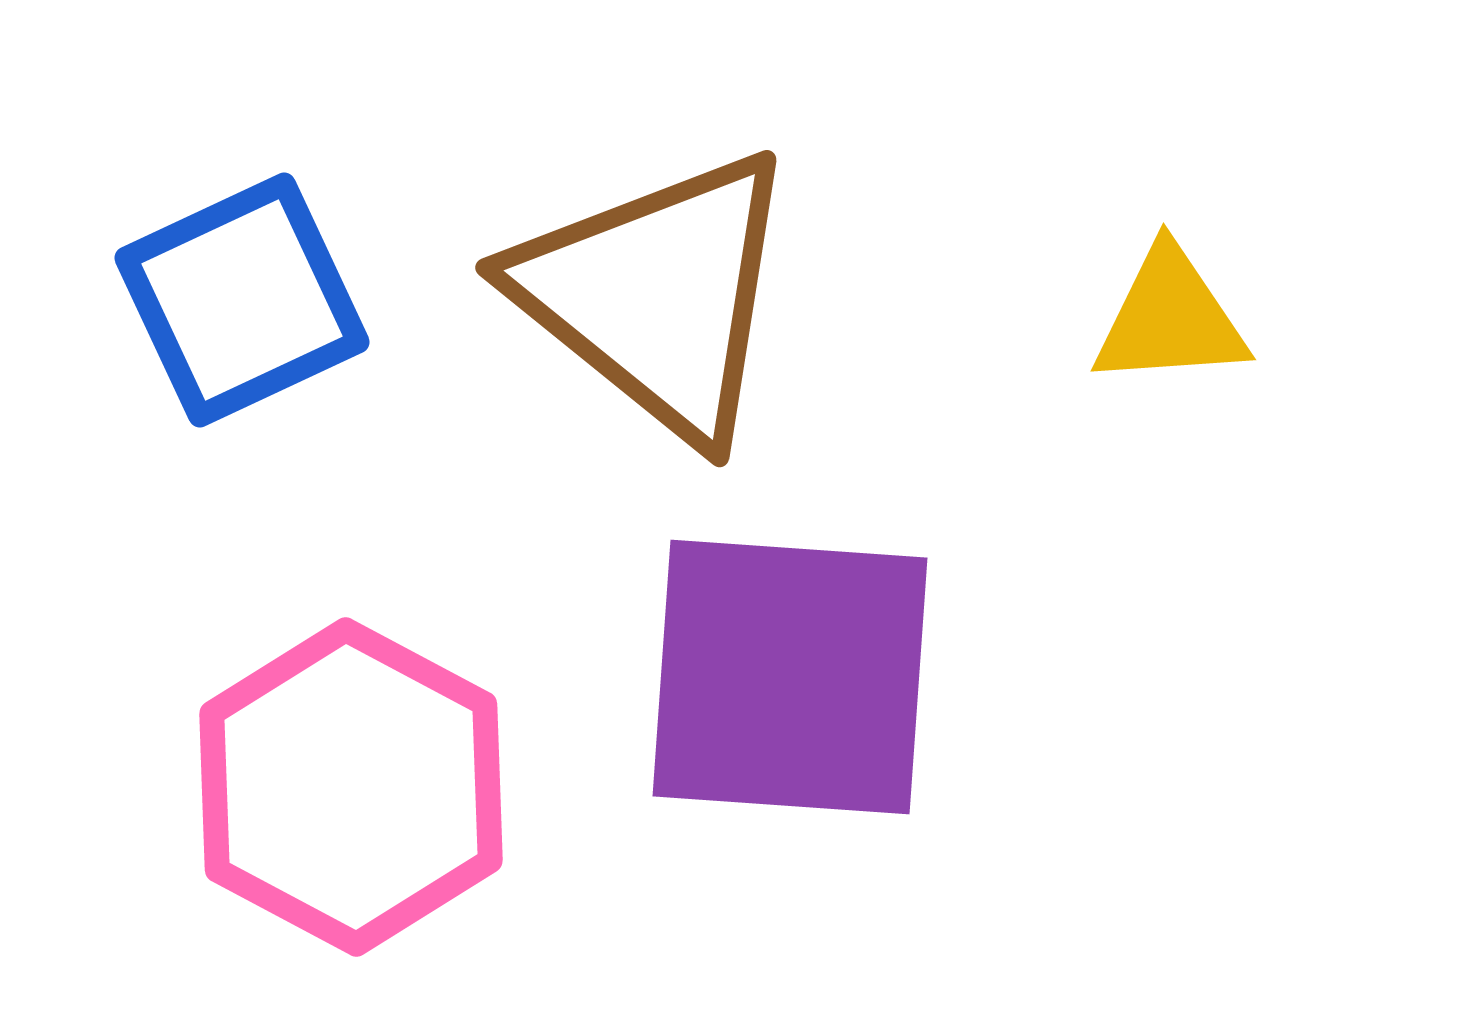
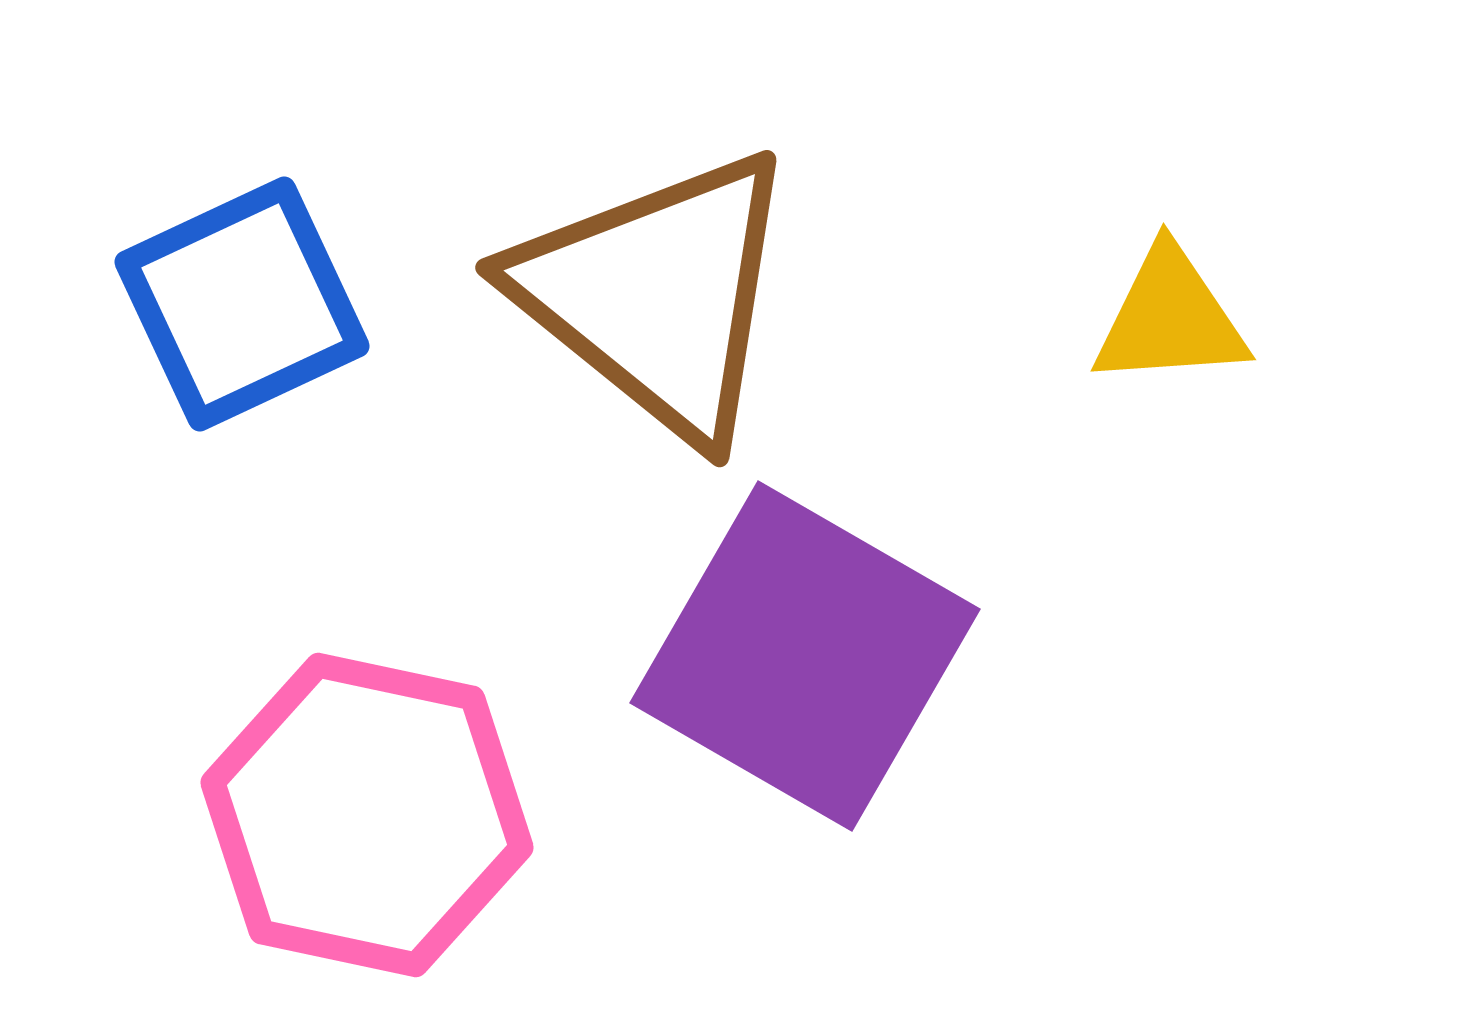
blue square: moved 4 px down
purple square: moved 15 px right, 21 px up; rotated 26 degrees clockwise
pink hexagon: moved 16 px right, 28 px down; rotated 16 degrees counterclockwise
